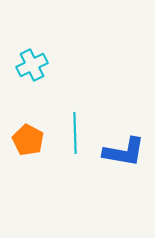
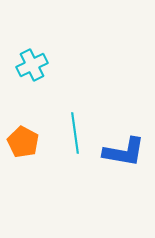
cyan line: rotated 6 degrees counterclockwise
orange pentagon: moved 5 px left, 2 px down
